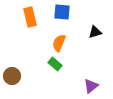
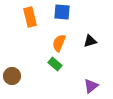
black triangle: moved 5 px left, 9 px down
